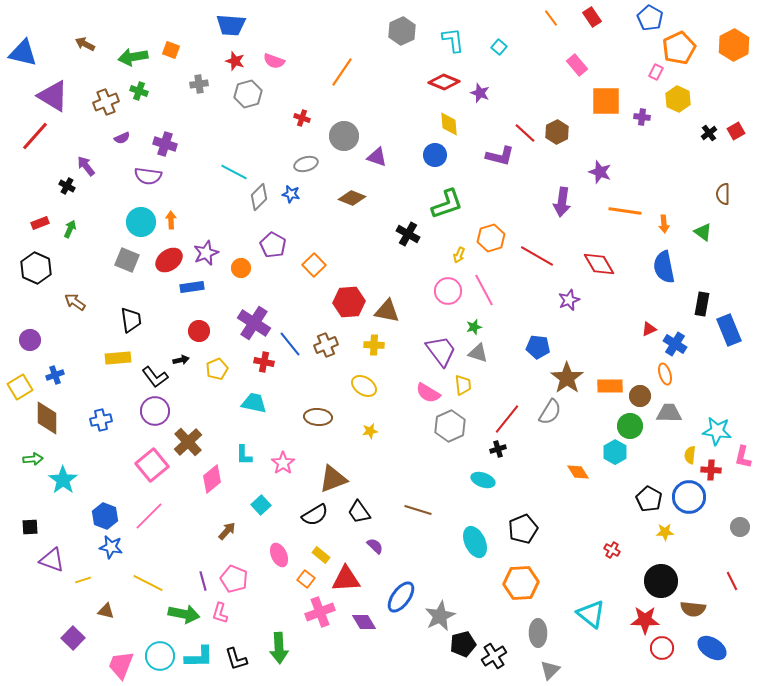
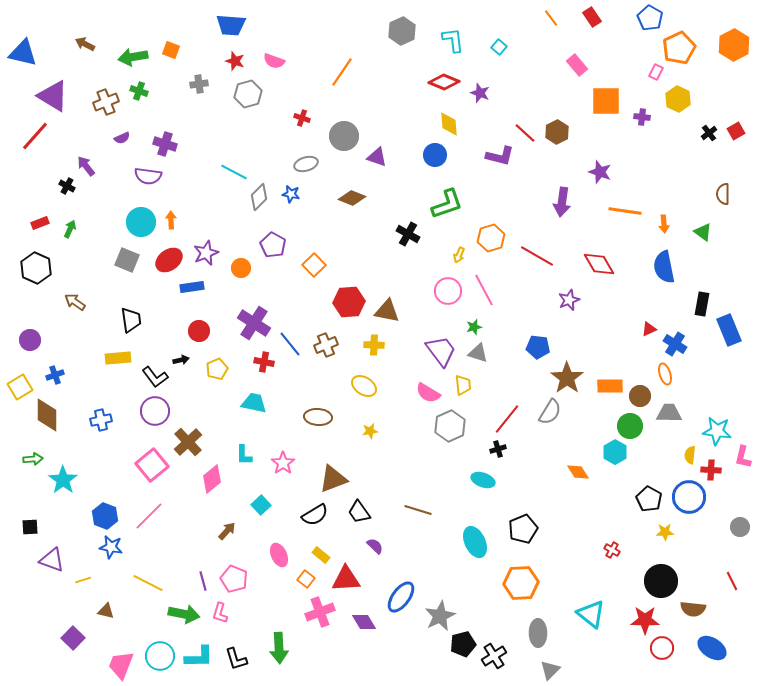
brown diamond at (47, 418): moved 3 px up
